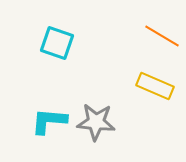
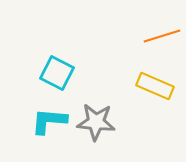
orange line: rotated 48 degrees counterclockwise
cyan square: moved 30 px down; rotated 8 degrees clockwise
